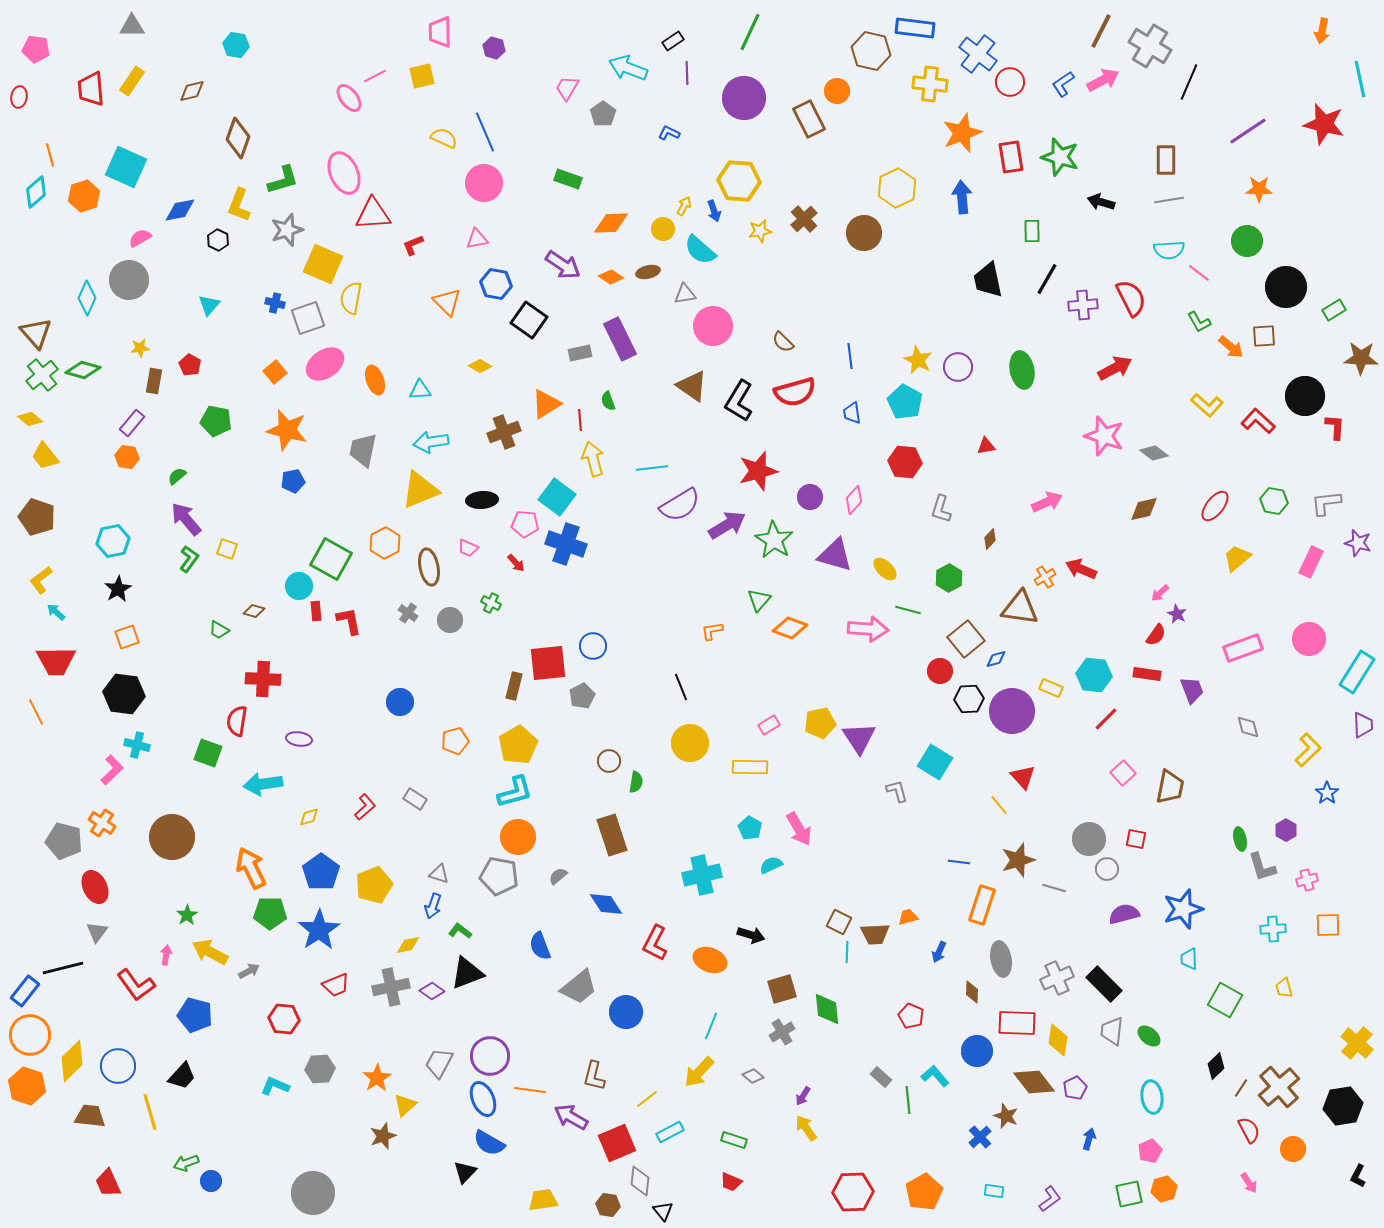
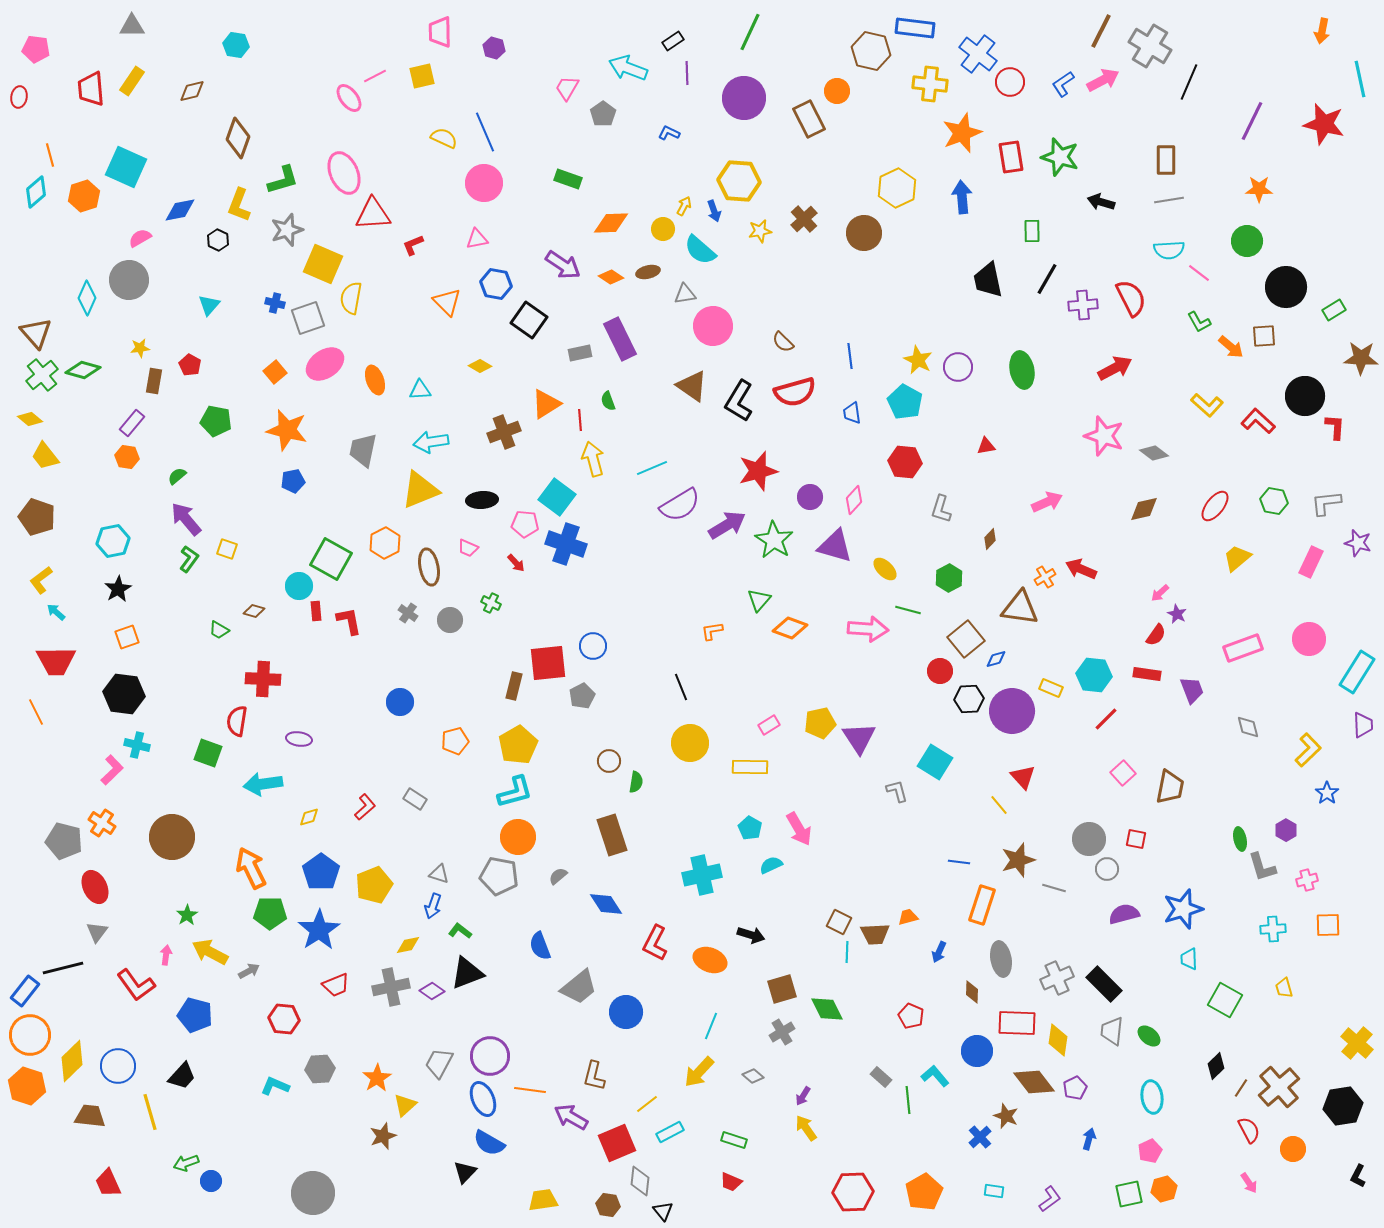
purple line at (1248, 131): moved 4 px right, 10 px up; rotated 30 degrees counterclockwise
cyan line at (652, 468): rotated 16 degrees counterclockwise
purple triangle at (835, 555): moved 9 px up
green diamond at (827, 1009): rotated 20 degrees counterclockwise
yellow line at (647, 1099): moved 5 px down
